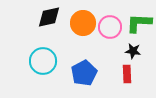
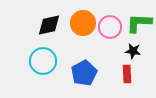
black diamond: moved 8 px down
